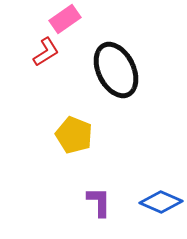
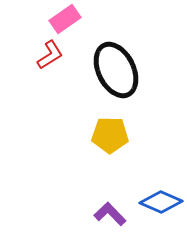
red L-shape: moved 4 px right, 3 px down
yellow pentagon: moved 36 px right; rotated 21 degrees counterclockwise
purple L-shape: moved 11 px right, 12 px down; rotated 44 degrees counterclockwise
